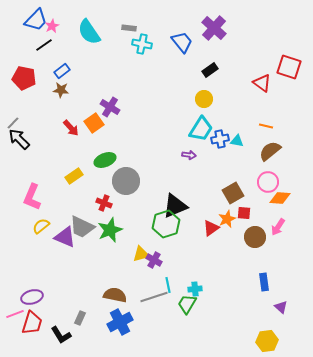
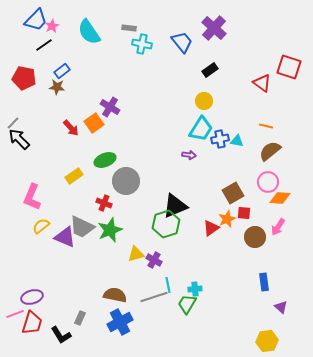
brown star at (61, 90): moved 4 px left, 3 px up
yellow circle at (204, 99): moved 2 px down
yellow triangle at (141, 254): moved 5 px left
